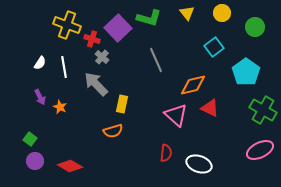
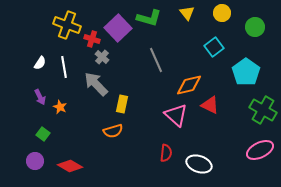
orange diamond: moved 4 px left
red triangle: moved 3 px up
green square: moved 13 px right, 5 px up
